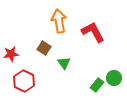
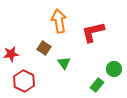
red L-shape: rotated 75 degrees counterclockwise
green circle: moved 9 px up
